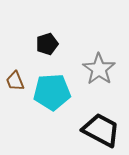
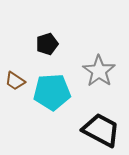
gray star: moved 2 px down
brown trapezoid: rotated 35 degrees counterclockwise
